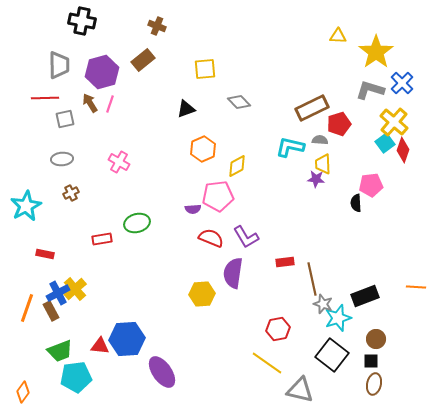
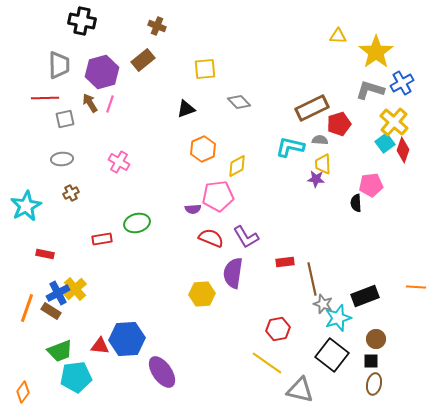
blue cross at (402, 83): rotated 15 degrees clockwise
brown rectangle at (51, 311): rotated 30 degrees counterclockwise
